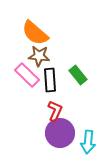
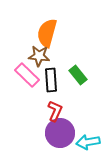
orange semicircle: moved 12 px right; rotated 64 degrees clockwise
black rectangle: moved 1 px right
cyan arrow: rotated 75 degrees clockwise
